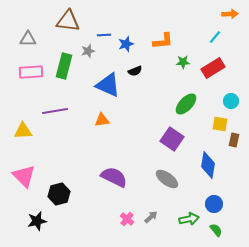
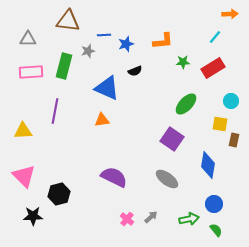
blue triangle: moved 1 px left, 3 px down
purple line: rotated 70 degrees counterclockwise
black star: moved 4 px left, 5 px up; rotated 12 degrees clockwise
